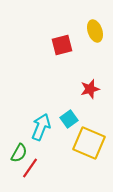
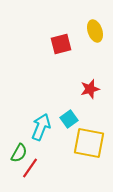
red square: moved 1 px left, 1 px up
yellow square: rotated 12 degrees counterclockwise
